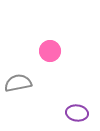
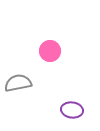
purple ellipse: moved 5 px left, 3 px up
